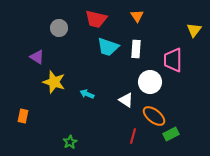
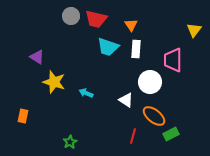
orange triangle: moved 6 px left, 9 px down
gray circle: moved 12 px right, 12 px up
cyan arrow: moved 1 px left, 1 px up
